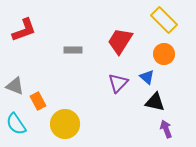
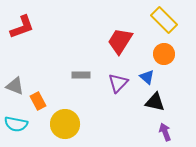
red L-shape: moved 2 px left, 3 px up
gray rectangle: moved 8 px right, 25 px down
cyan semicircle: rotated 45 degrees counterclockwise
purple arrow: moved 1 px left, 3 px down
